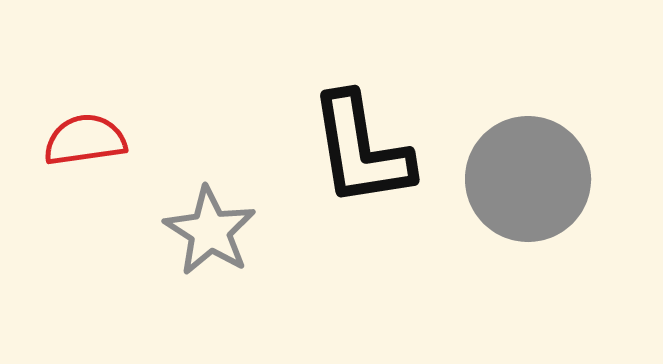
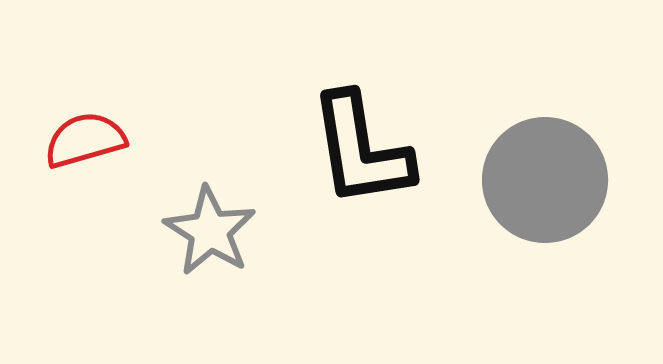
red semicircle: rotated 8 degrees counterclockwise
gray circle: moved 17 px right, 1 px down
